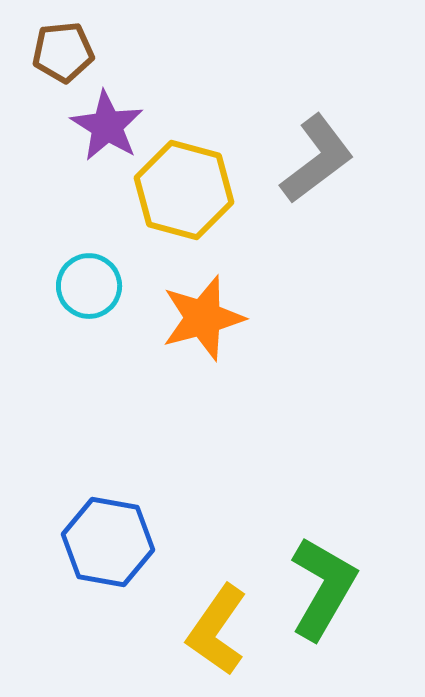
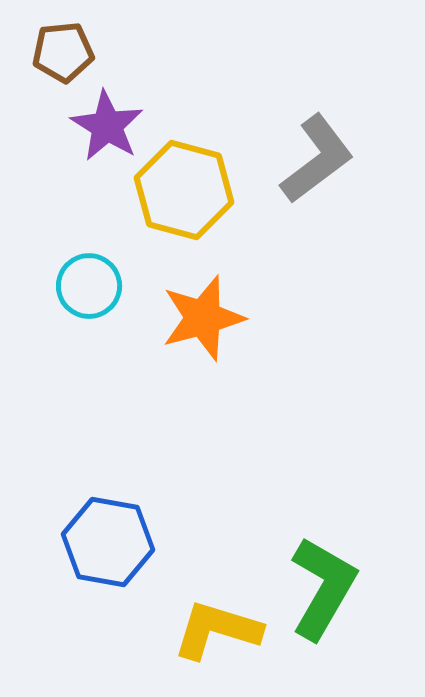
yellow L-shape: rotated 72 degrees clockwise
